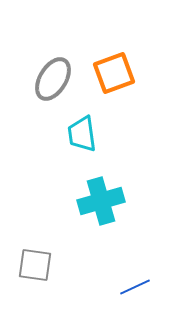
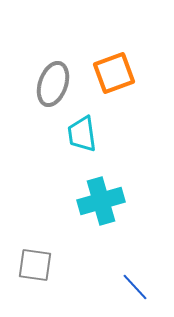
gray ellipse: moved 5 px down; rotated 12 degrees counterclockwise
blue line: rotated 72 degrees clockwise
